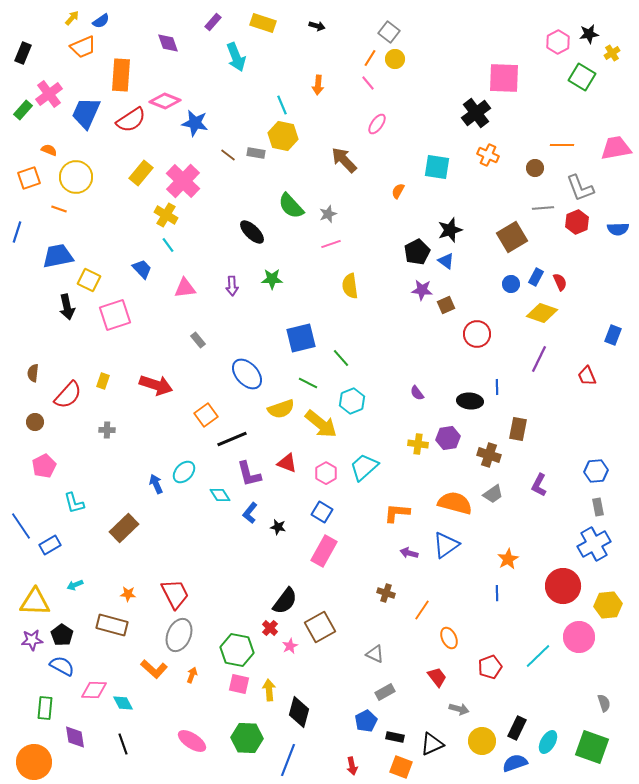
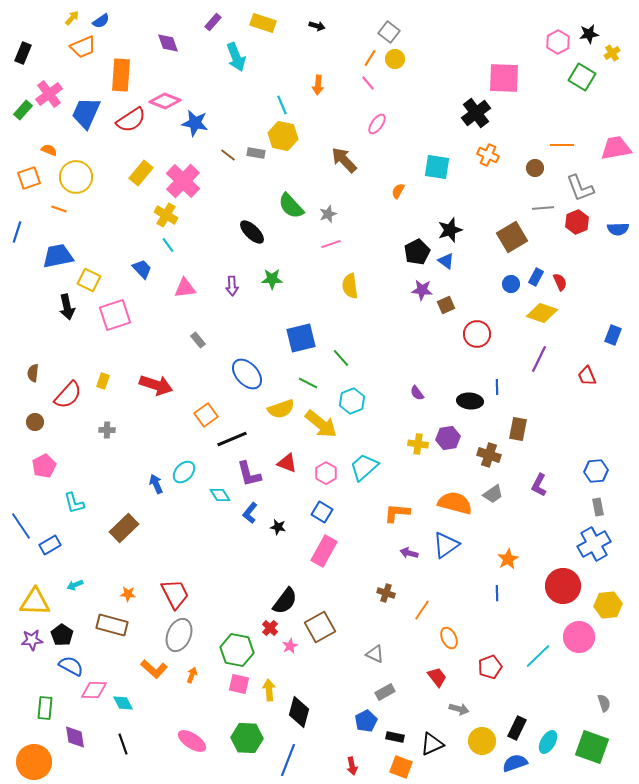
blue semicircle at (62, 666): moved 9 px right
